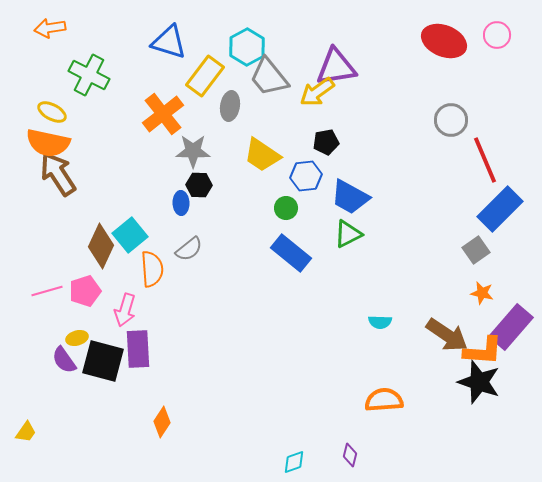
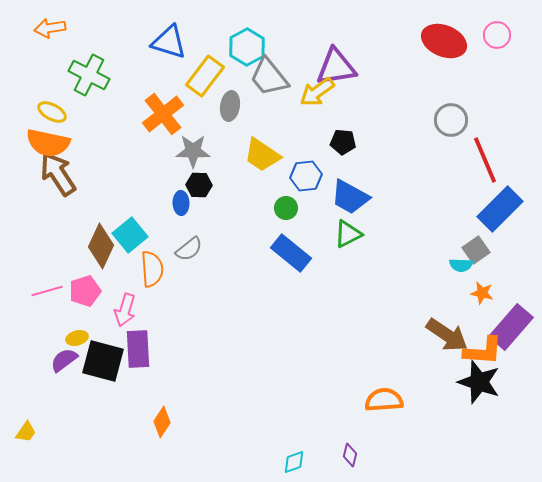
black pentagon at (326, 142): moved 17 px right; rotated 15 degrees clockwise
cyan semicircle at (380, 322): moved 81 px right, 57 px up
purple semicircle at (64, 360): rotated 88 degrees clockwise
